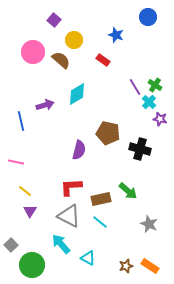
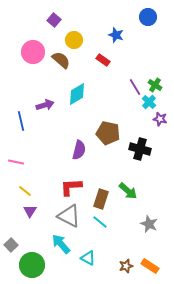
brown rectangle: rotated 60 degrees counterclockwise
